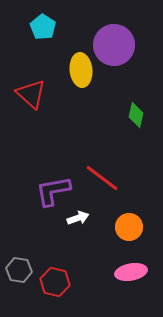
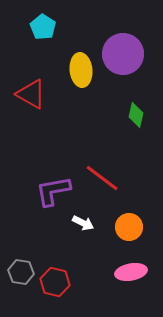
purple circle: moved 9 px right, 9 px down
red triangle: rotated 12 degrees counterclockwise
white arrow: moved 5 px right, 5 px down; rotated 45 degrees clockwise
gray hexagon: moved 2 px right, 2 px down
